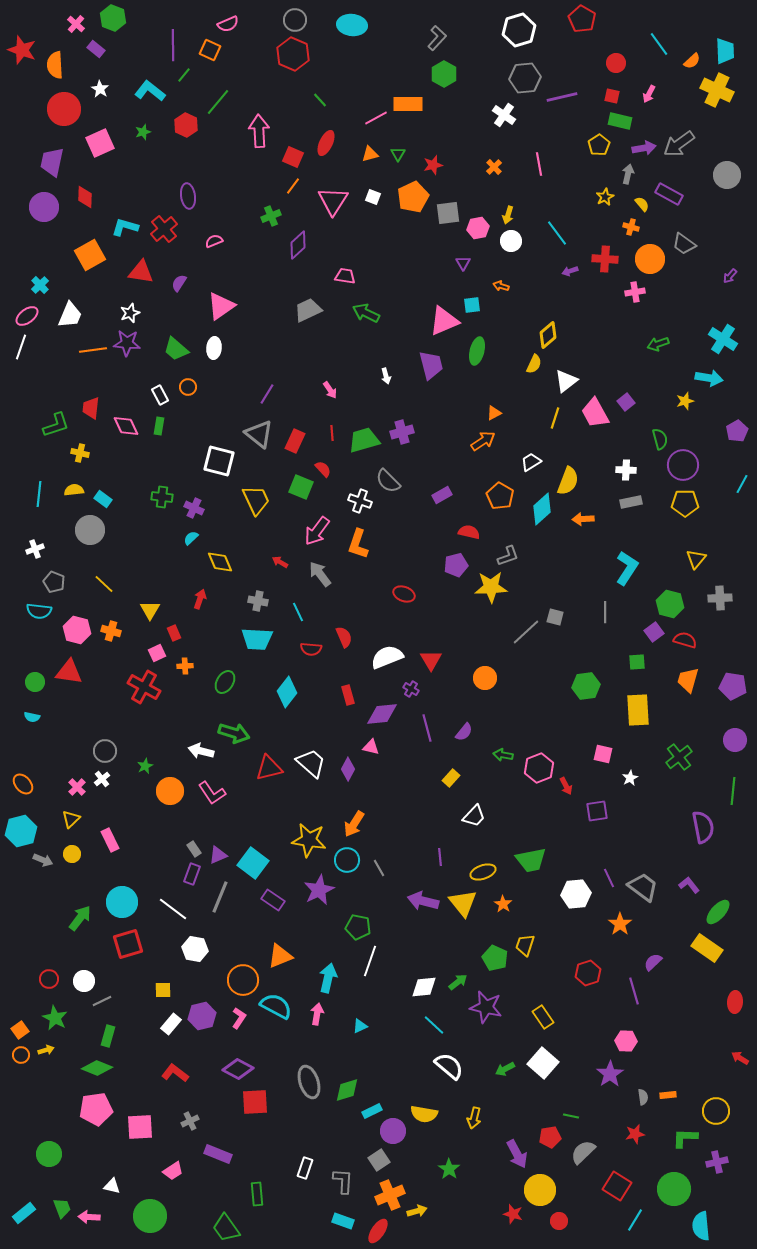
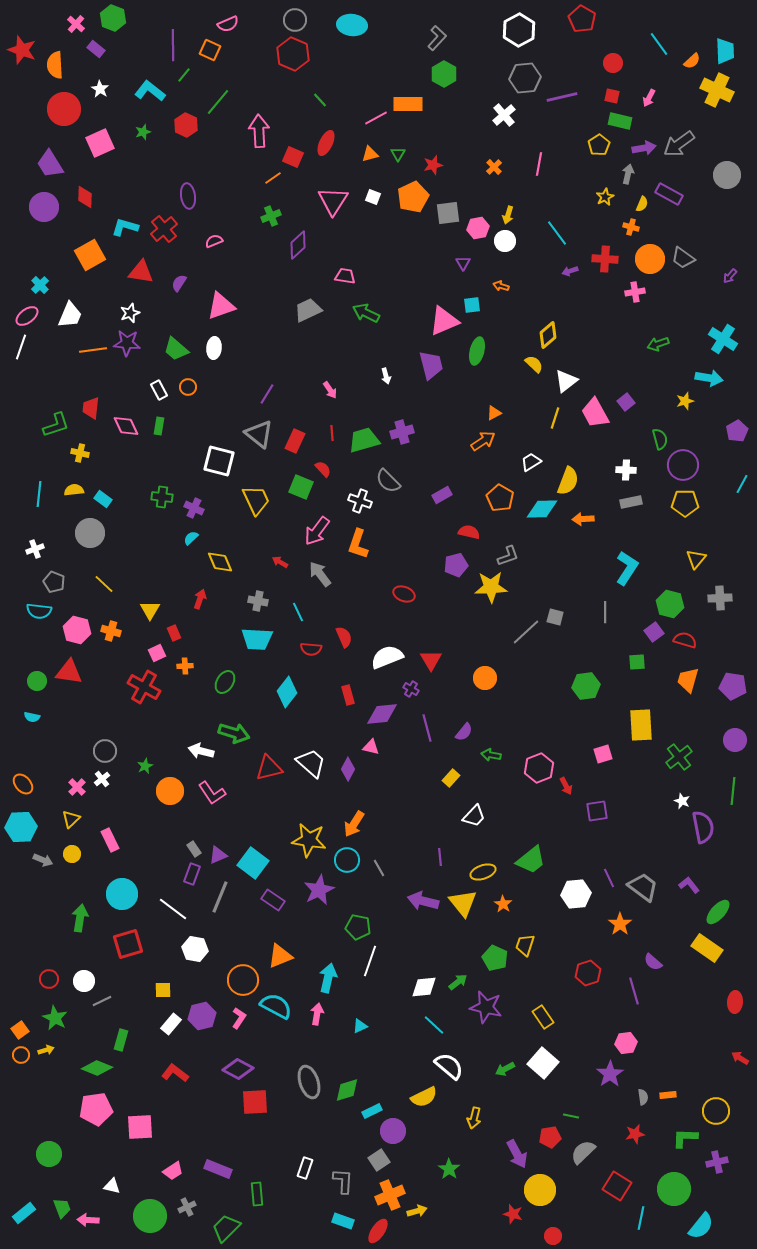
white hexagon at (519, 30): rotated 12 degrees counterclockwise
red circle at (616, 63): moved 3 px left
pink arrow at (649, 94): moved 4 px down
white cross at (504, 115): rotated 15 degrees clockwise
purple trapezoid at (52, 162): moved 2 px left, 2 px down; rotated 44 degrees counterclockwise
pink line at (539, 164): rotated 20 degrees clockwise
orange line at (293, 186): moved 20 px left, 8 px up; rotated 18 degrees clockwise
yellow semicircle at (642, 204): rotated 63 degrees clockwise
white circle at (511, 241): moved 6 px left
gray trapezoid at (684, 244): moved 1 px left, 14 px down
pink triangle at (221, 306): rotated 16 degrees clockwise
yellow semicircle at (534, 364): rotated 72 degrees counterclockwise
white rectangle at (160, 395): moved 1 px left, 5 px up
orange pentagon at (500, 496): moved 2 px down
cyan diamond at (542, 509): rotated 40 degrees clockwise
gray circle at (90, 530): moved 3 px down
green circle at (35, 682): moved 2 px right, 1 px up
yellow rectangle at (638, 710): moved 3 px right, 15 px down
pink square at (603, 754): rotated 30 degrees counterclockwise
green arrow at (503, 755): moved 12 px left
white star at (630, 778): moved 52 px right, 23 px down; rotated 21 degrees counterclockwise
cyan hexagon at (21, 831): moved 4 px up; rotated 12 degrees clockwise
green trapezoid at (531, 860): rotated 28 degrees counterclockwise
cyan circle at (122, 902): moved 8 px up
green arrow at (80, 918): rotated 28 degrees counterclockwise
purple semicircle at (653, 962): rotated 96 degrees counterclockwise
green rectangle at (108, 1036): moved 13 px right, 4 px down
pink hexagon at (626, 1041): moved 2 px down; rotated 10 degrees counterclockwise
yellow semicircle at (424, 1114): moved 17 px up; rotated 36 degrees counterclockwise
gray cross at (190, 1121): moved 3 px left, 86 px down
purple rectangle at (218, 1154): moved 15 px down
pink arrow at (89, 1217): moved 1 px left, 3 px down
cyan line at (635, 1220): moved 6 px right, 2 px up; rotated 20 degrees counterclockwise
red circle at (559, 1221): moved 6 px left, 15 px down
cyan semicircle at (701, 1226): rotated 136 degrees counterclockwise
green trapezoid at (226, 1228): rotated 80 degrees clockwise
